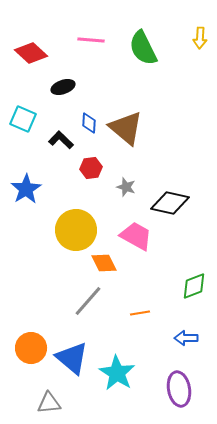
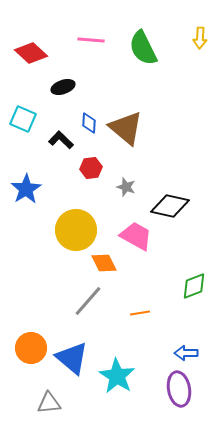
black diamond: moved 3 px down
blue arrow: moved 15 px down
cyan star: moved 3 px down
